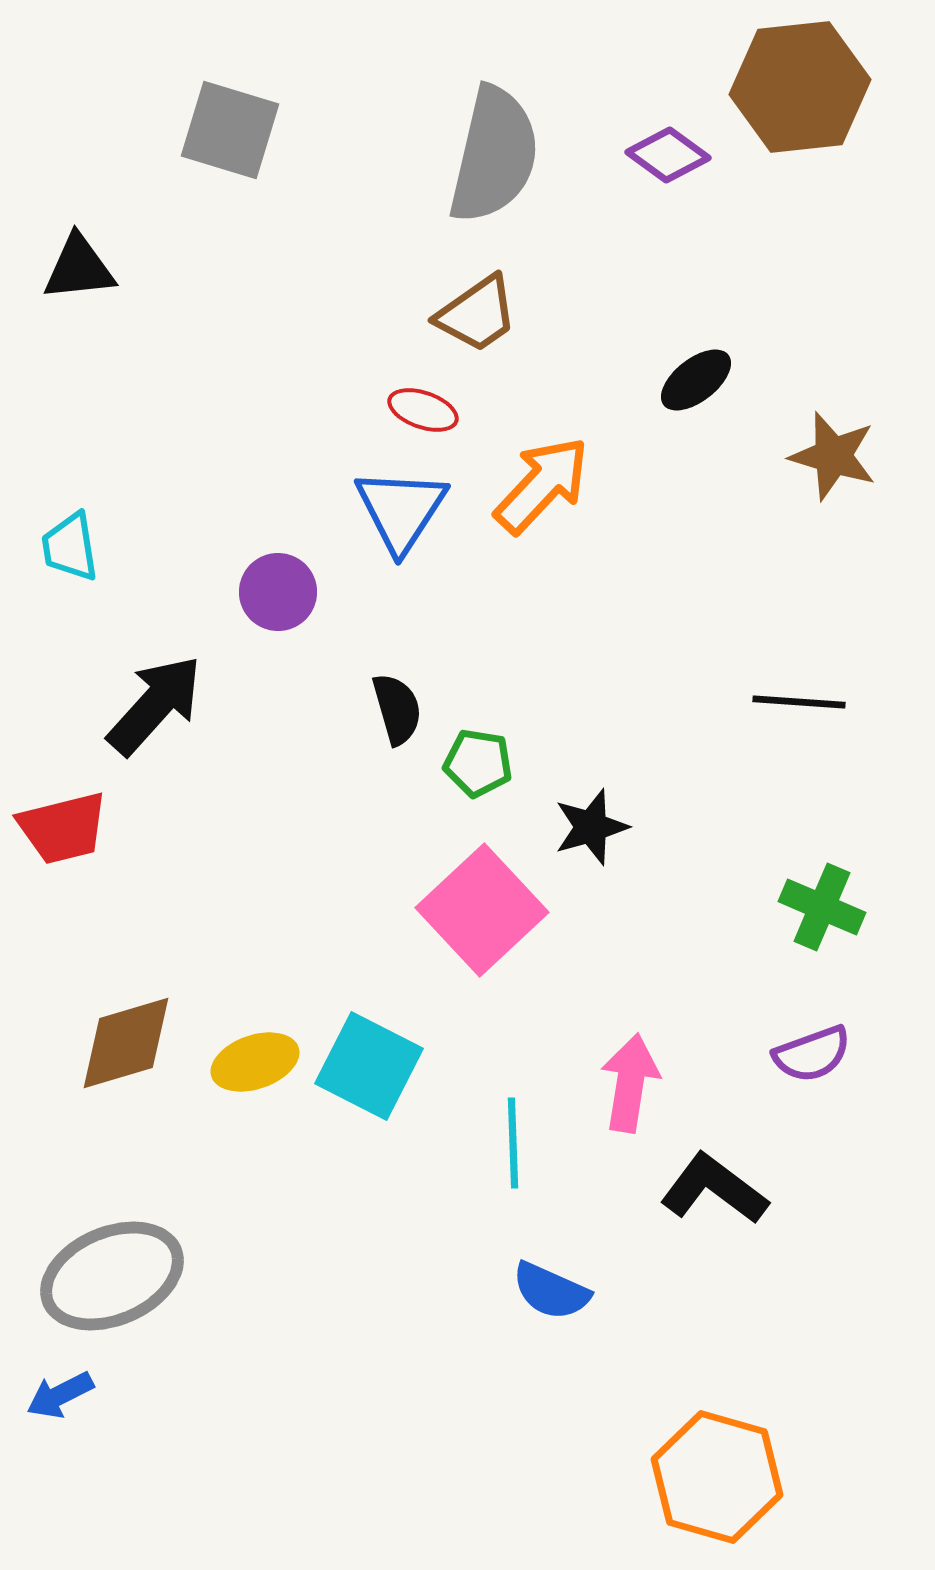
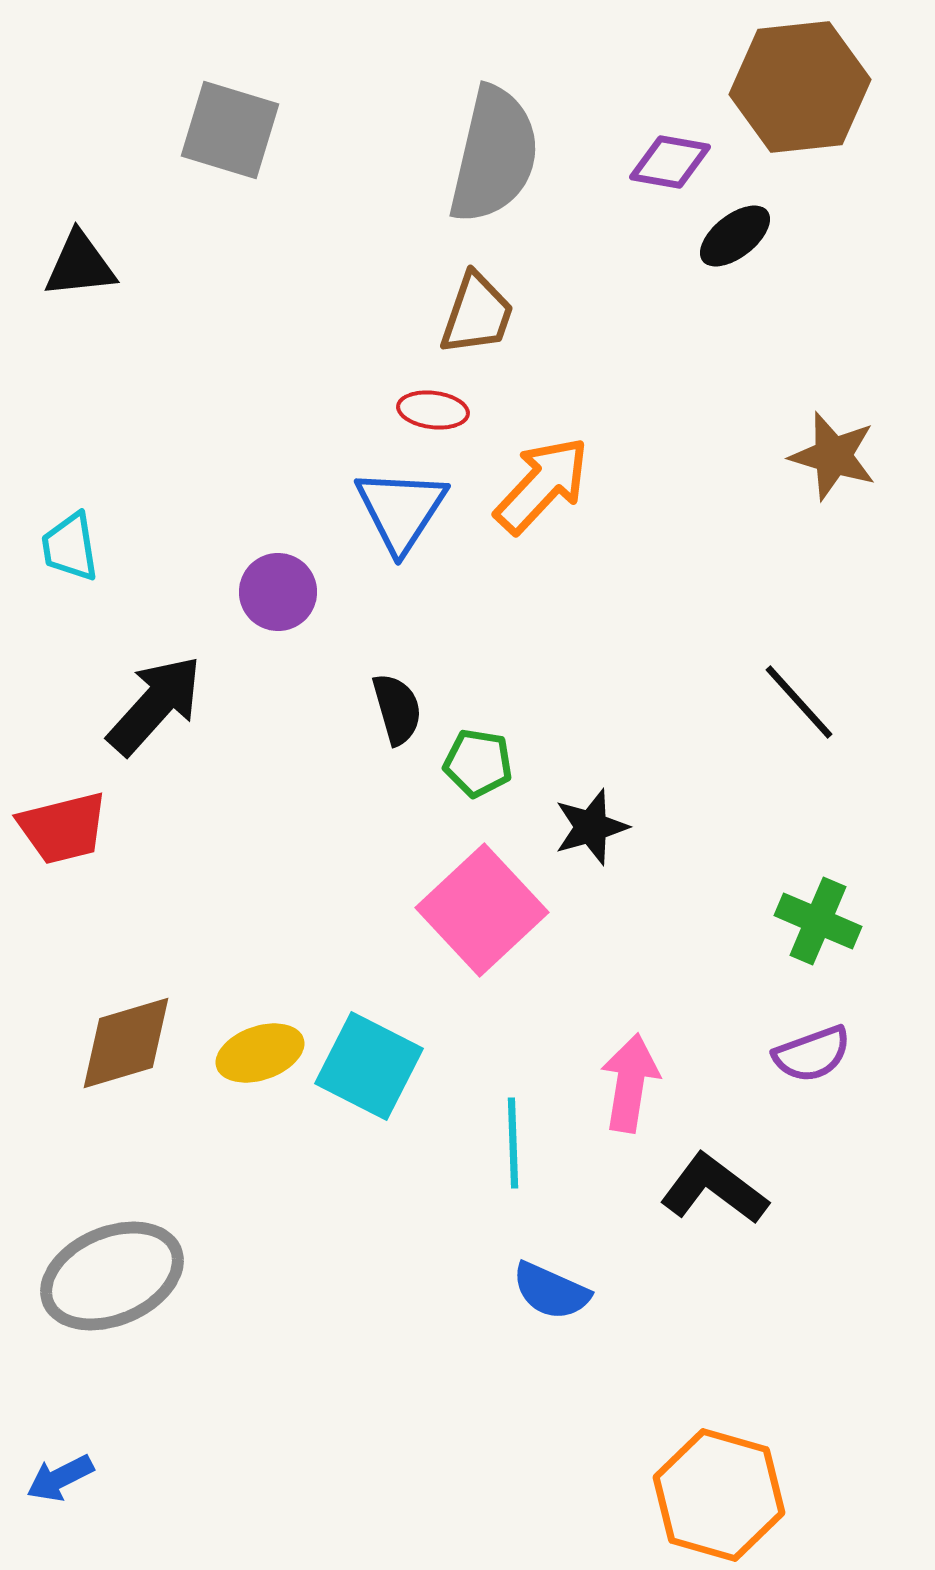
purple diamond: moved 2 px right, 7 px down; rotated 26 degrees counterclockwise
black triangle: moved 1 px right, 3 px up
brown trapezoid: rotated 36 degrees counterclockwise
black ellipse: moved 39 px right, 144 px up
red ellipse: moved 10 px right; rotated 12 degrees counterclockwise
black line: rotated 44 degrees clockwise
green cross: moved 4 px left, 14 px down
yellow ellipse: moved 5 px right, 9 px up
blue arrow: moved 83 px down
orange hexagon: moved 2 px right, 18 px down
